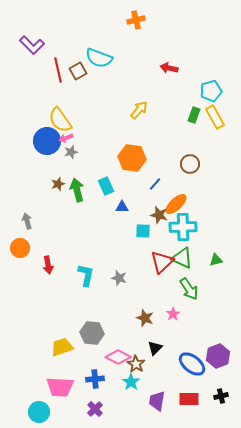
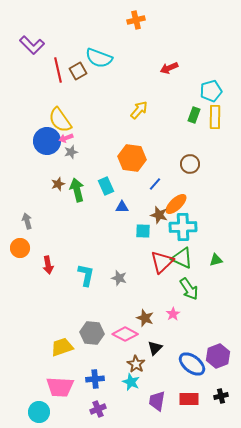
red arrow at (169, 68): rotated 36 degrees counterclockwise
yellow rectangle at (215, 117): rotated 30 degrees clockwise
pink diamond at (118, 357): moved 7 px right, 23 px up
cyan star at (131, 382): rotated 12 degrees counterclockwise
purple cross at (95, 409): moved 3 px right; rotated 21 degrees clockwise
